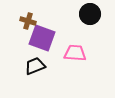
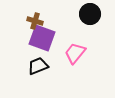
brown cross: moved 7 px right
pink trapezoid: rotated 55 degrees counterclockwise
black trapezoid: moved 3 px right
